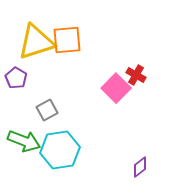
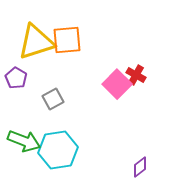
pink square: moved 1 px right, 4 px up
gray square: moved 6 px right, 11 px up
cyan hexagon: moved 2 px left
